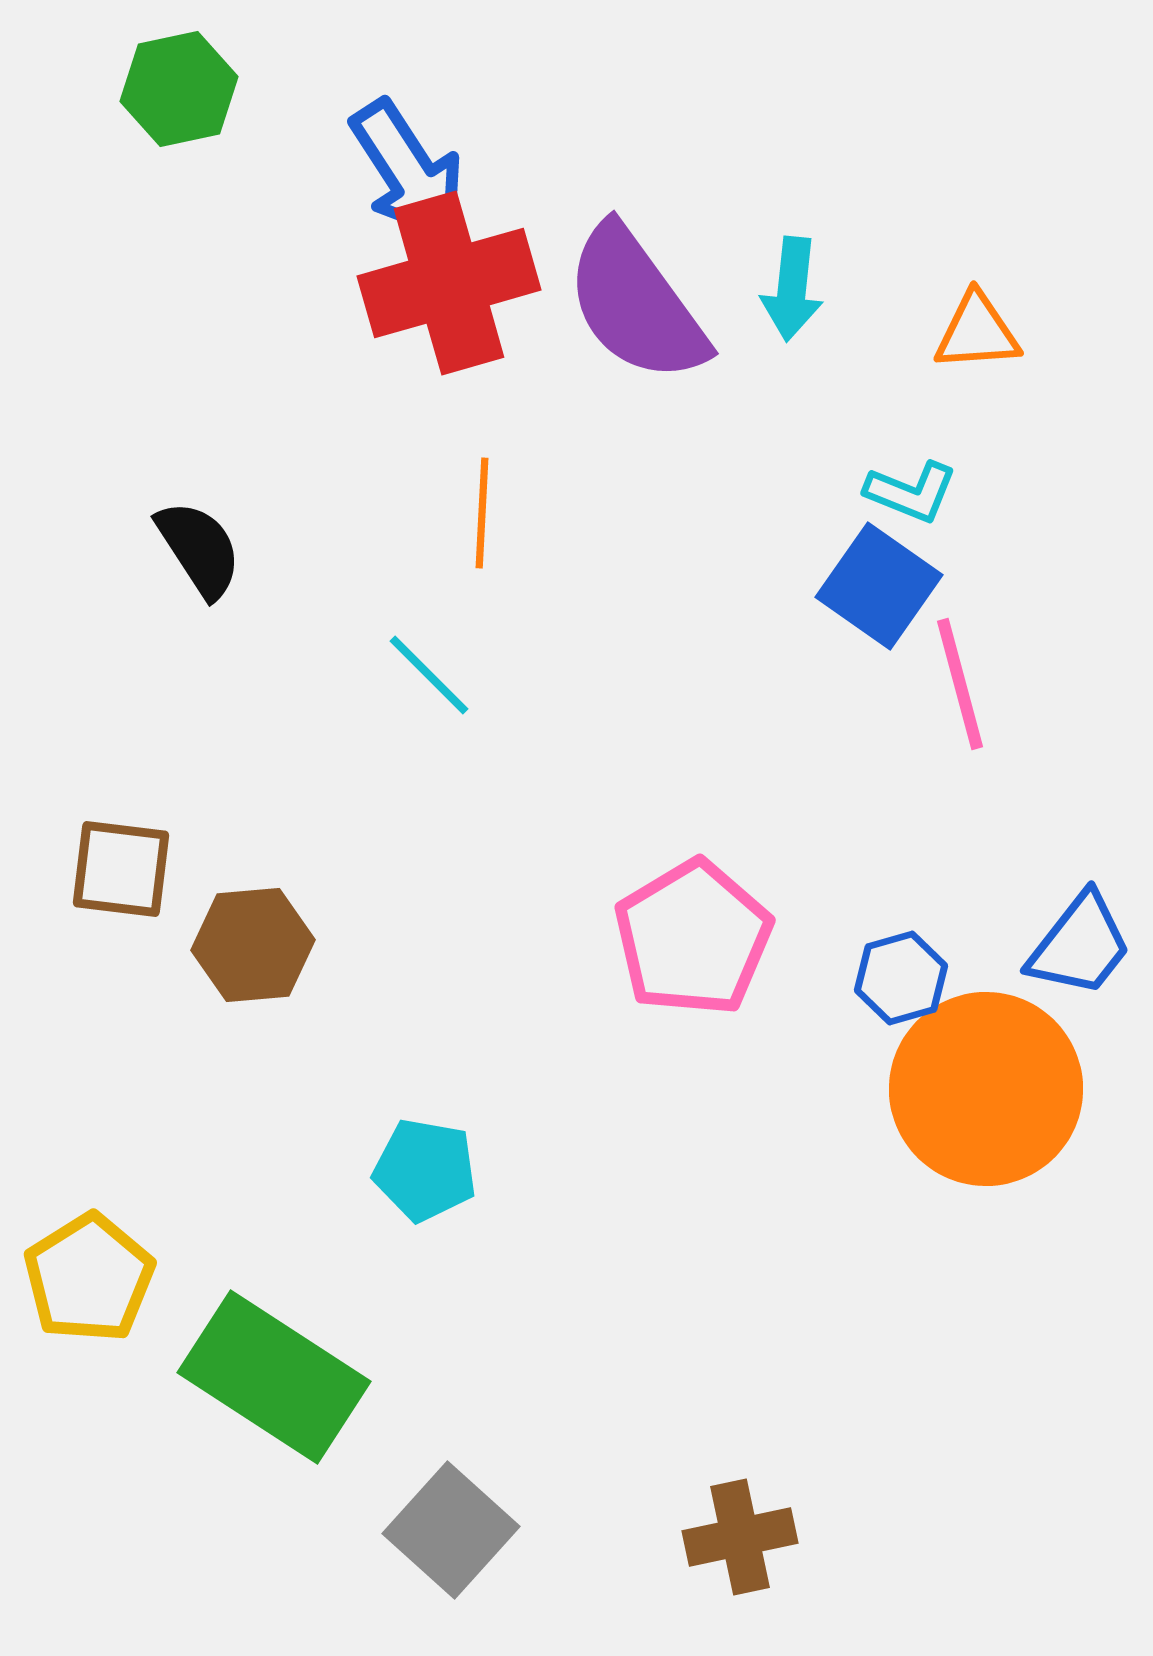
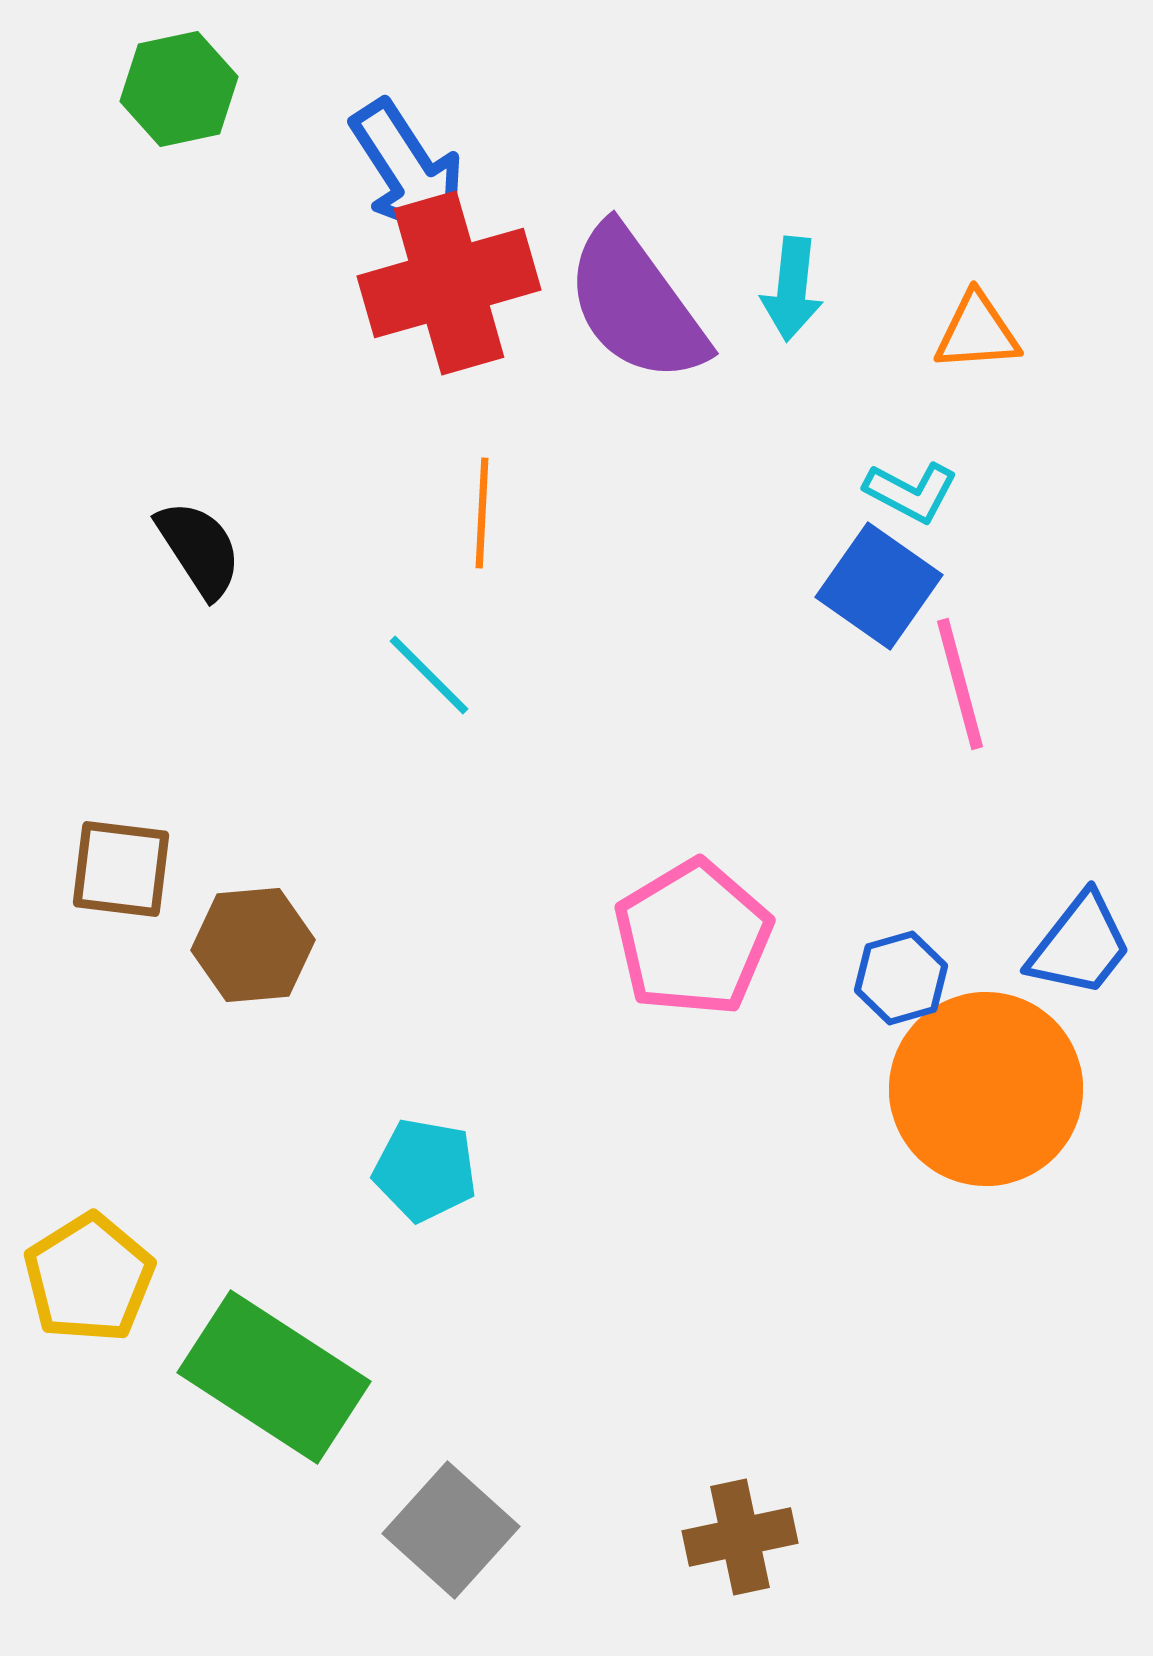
cyan L-shape: rotated 6 degrees clockwise
